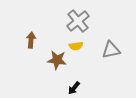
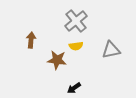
gray cross: moved 2 px left
black arrow: rotated 16 degrees clockwise
